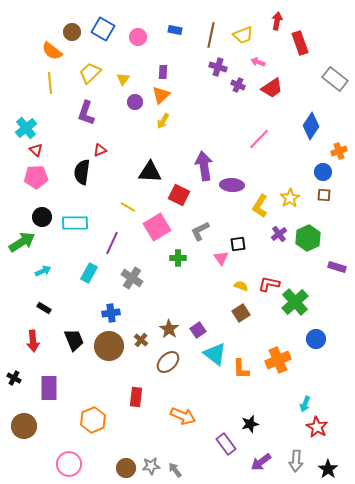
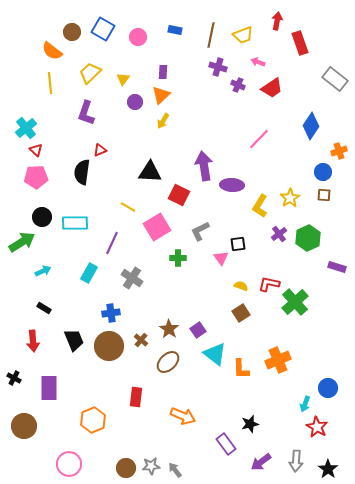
blue circle at (316, 339): moved 12 px right, 49 px down
